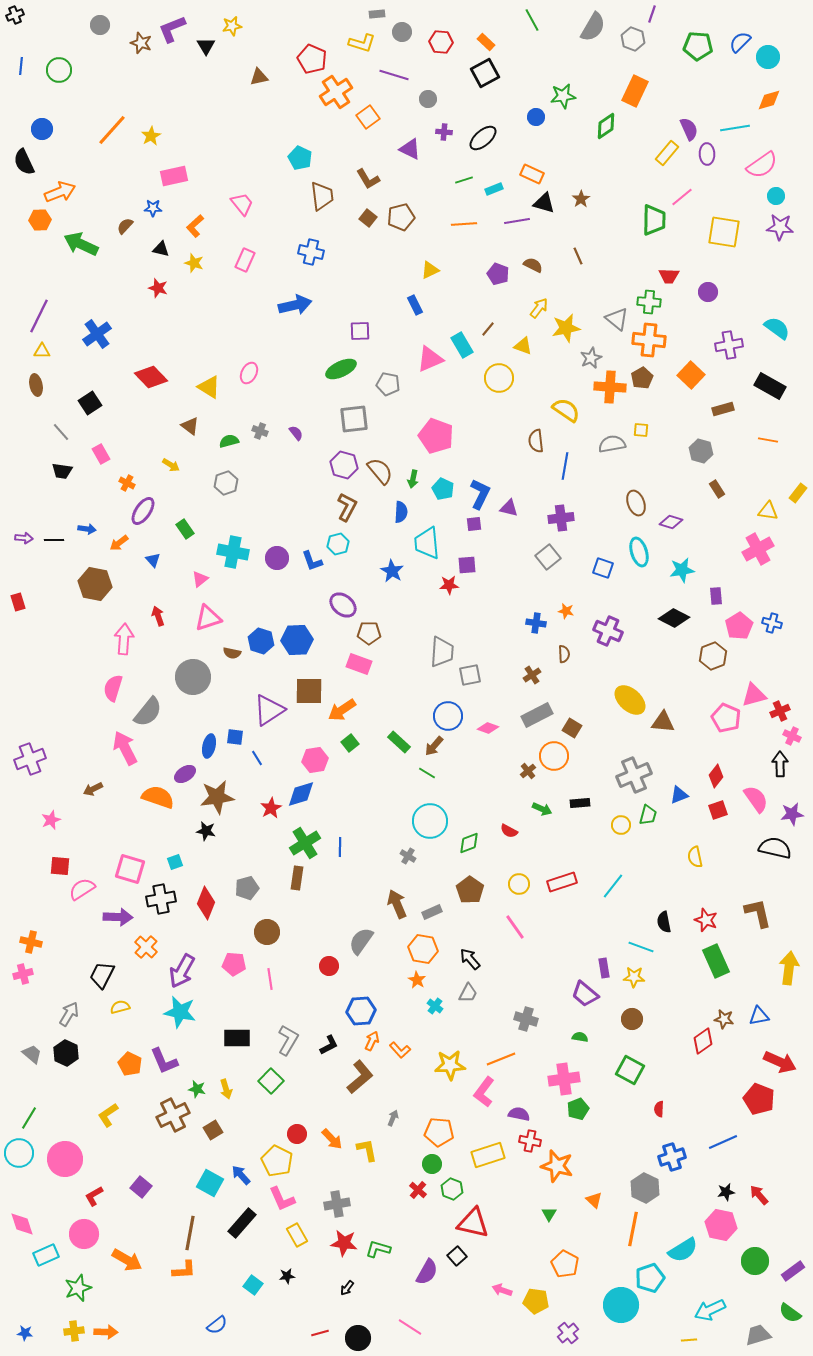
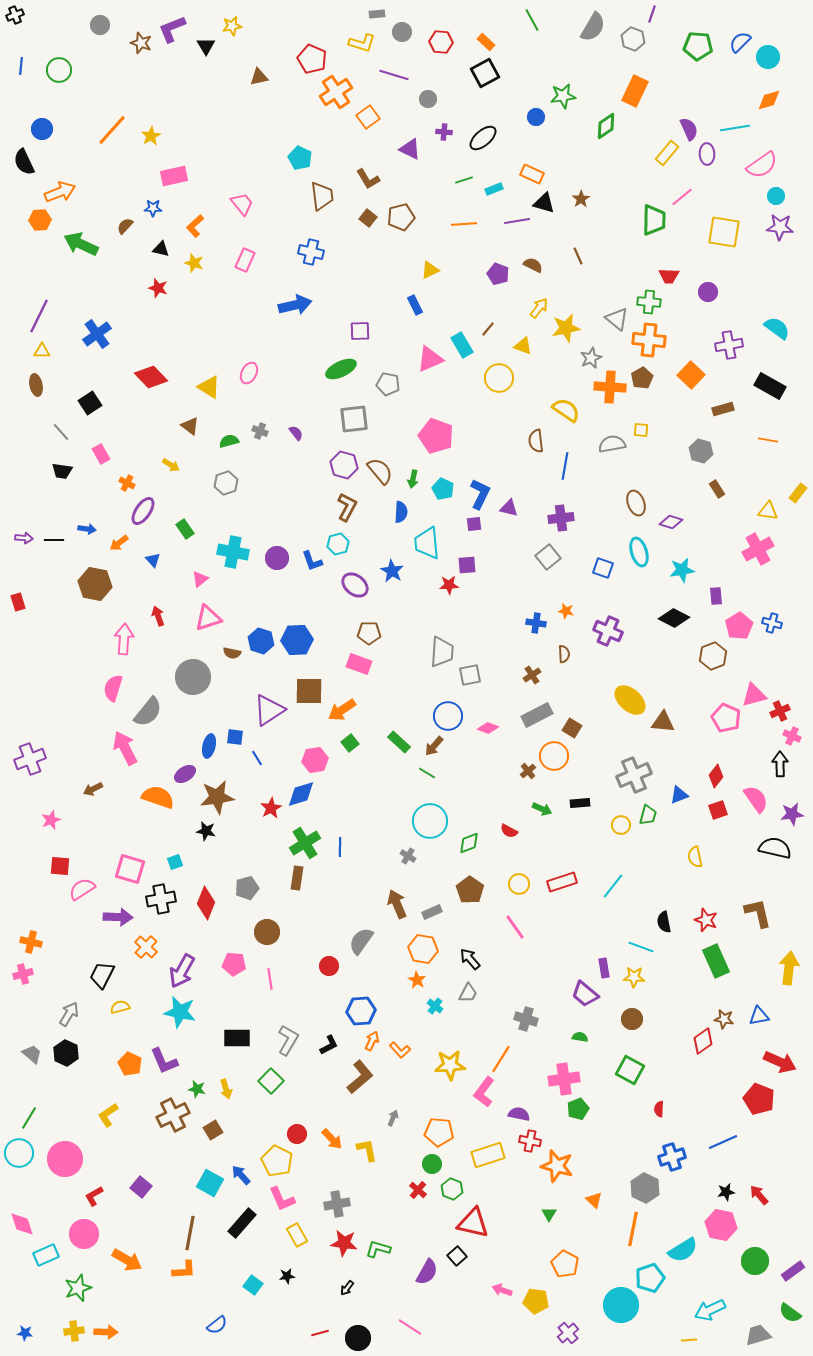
purple ellipse at (343, 605): moved 12 px right, 20 px up
orange line at (501, 1059): rotated 36 degrees counterclockwise
